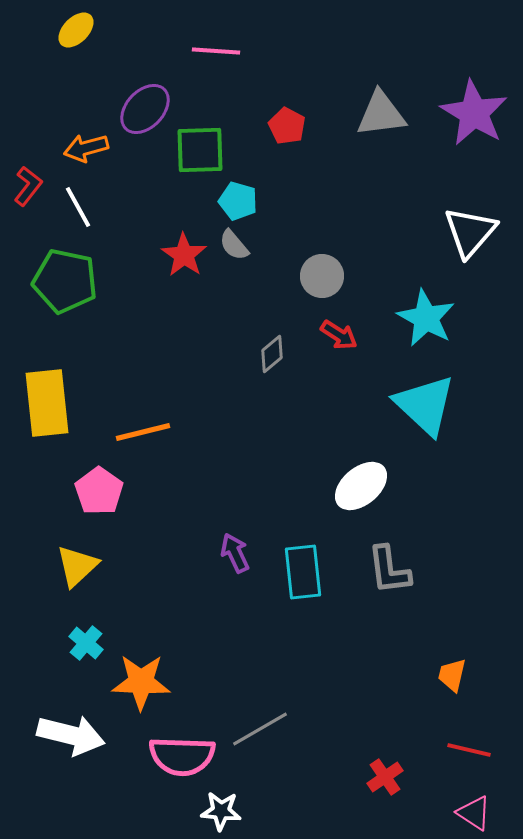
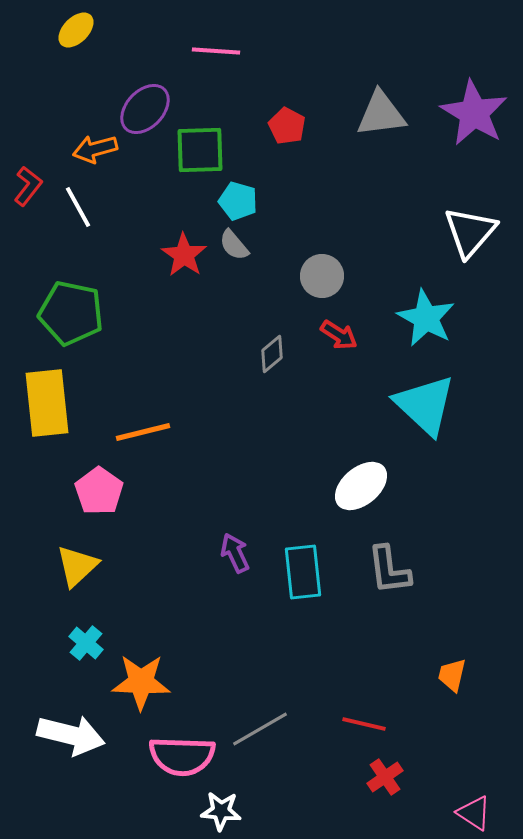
orange arrow: moved 9 px right, 1 px down
green pentagon: moved 6 px right, 32 px down
red line: moved 105 px left, 26 px up
